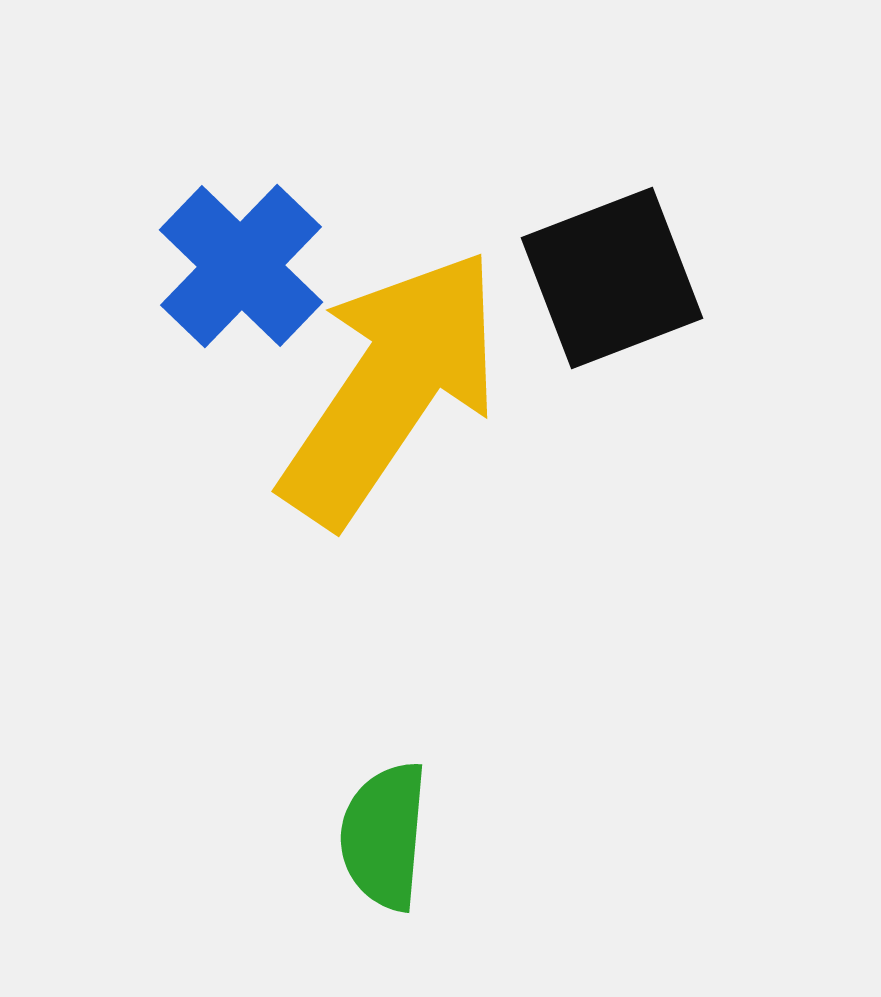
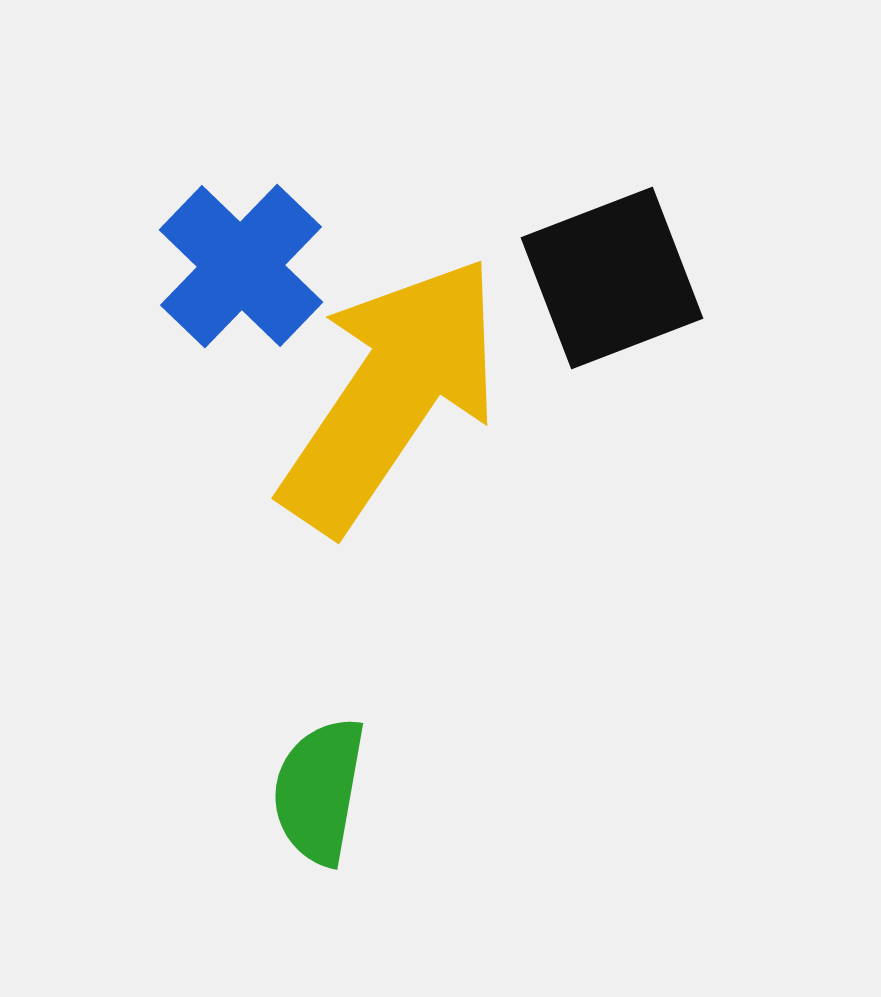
yellow arrow: moved 7 px down
green semicircle: moved 65 px left, 45 px up; rotated 5 degrees clockwise
